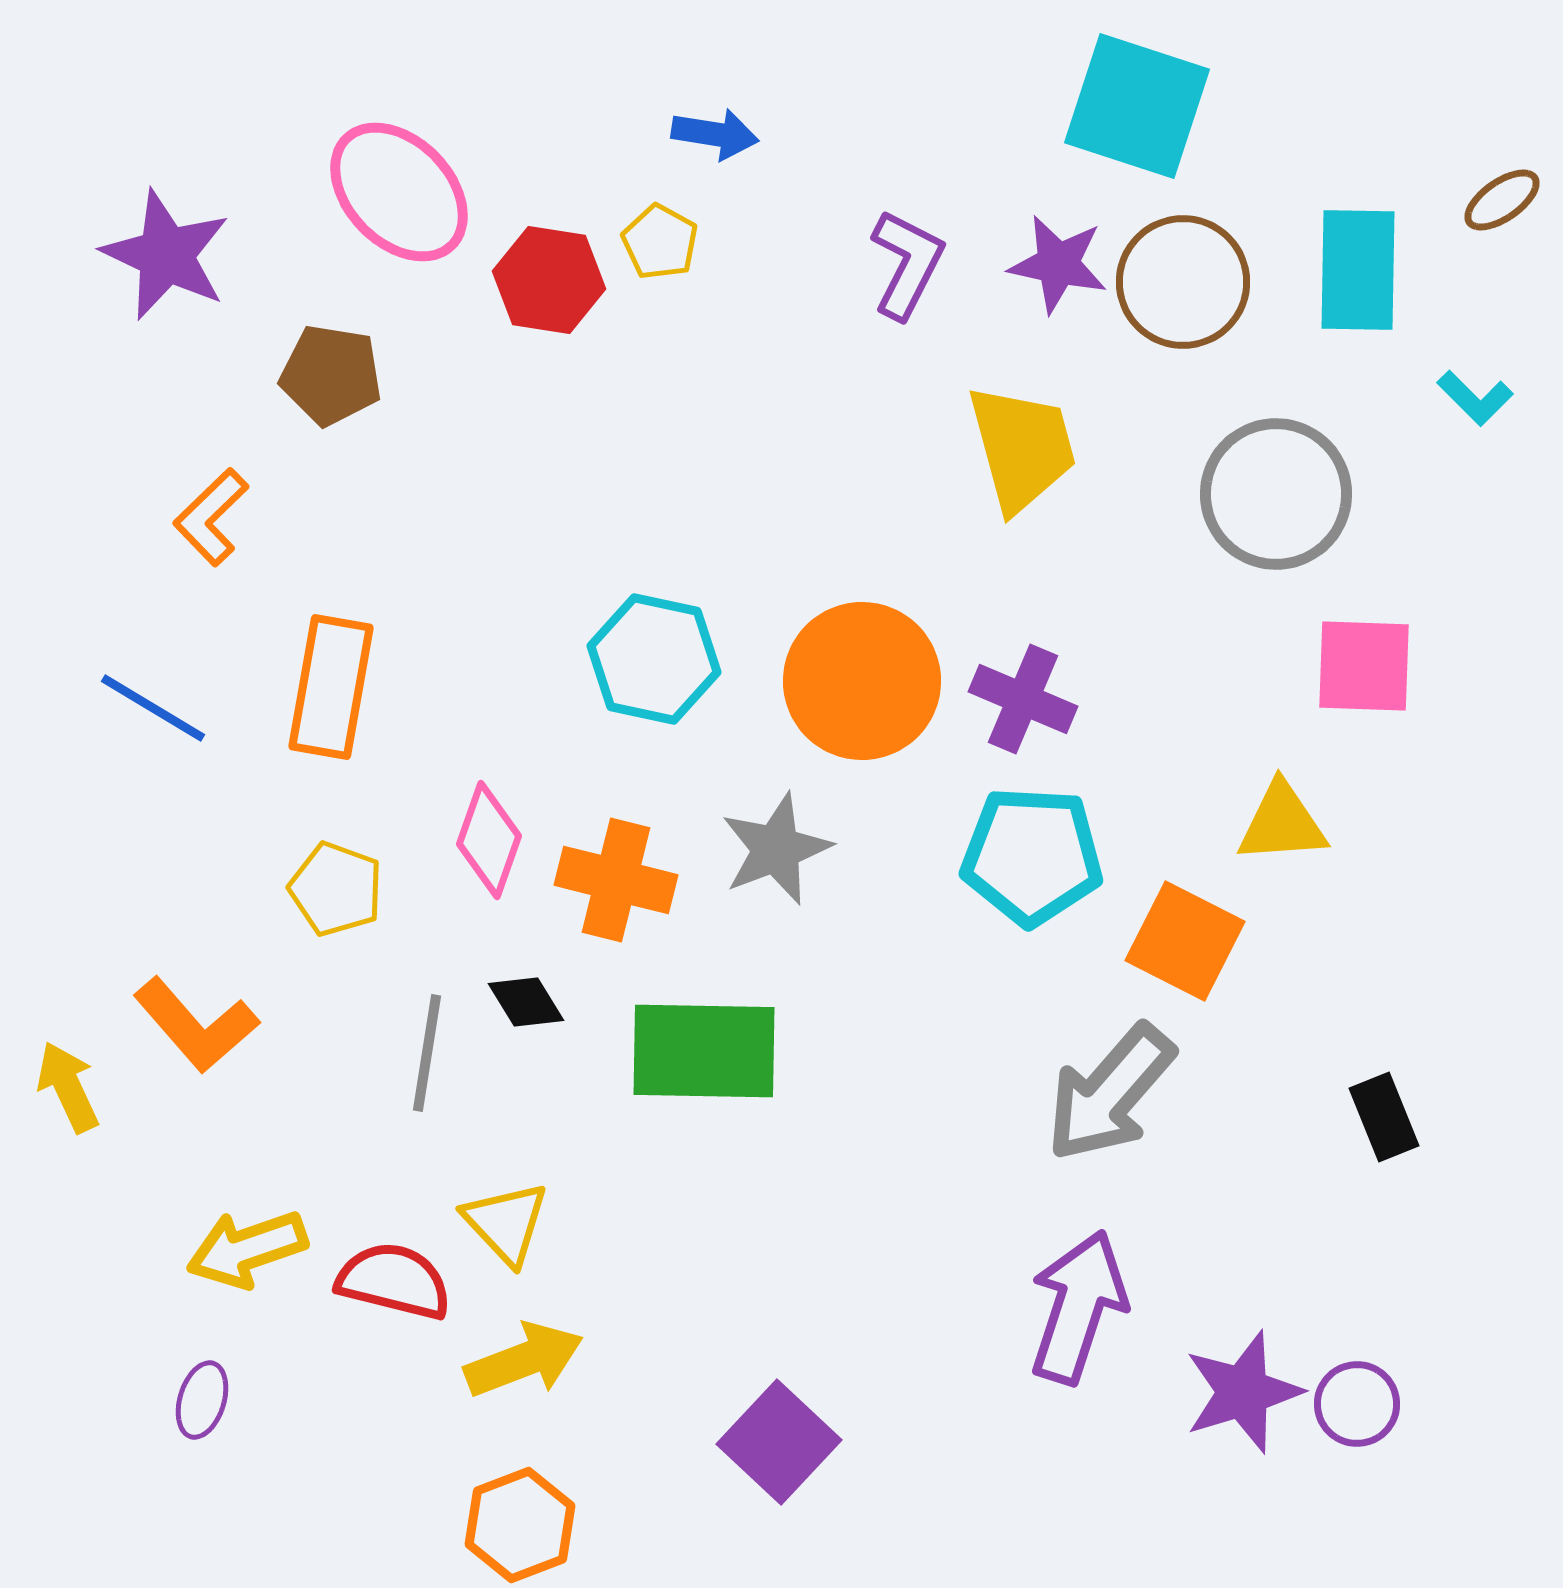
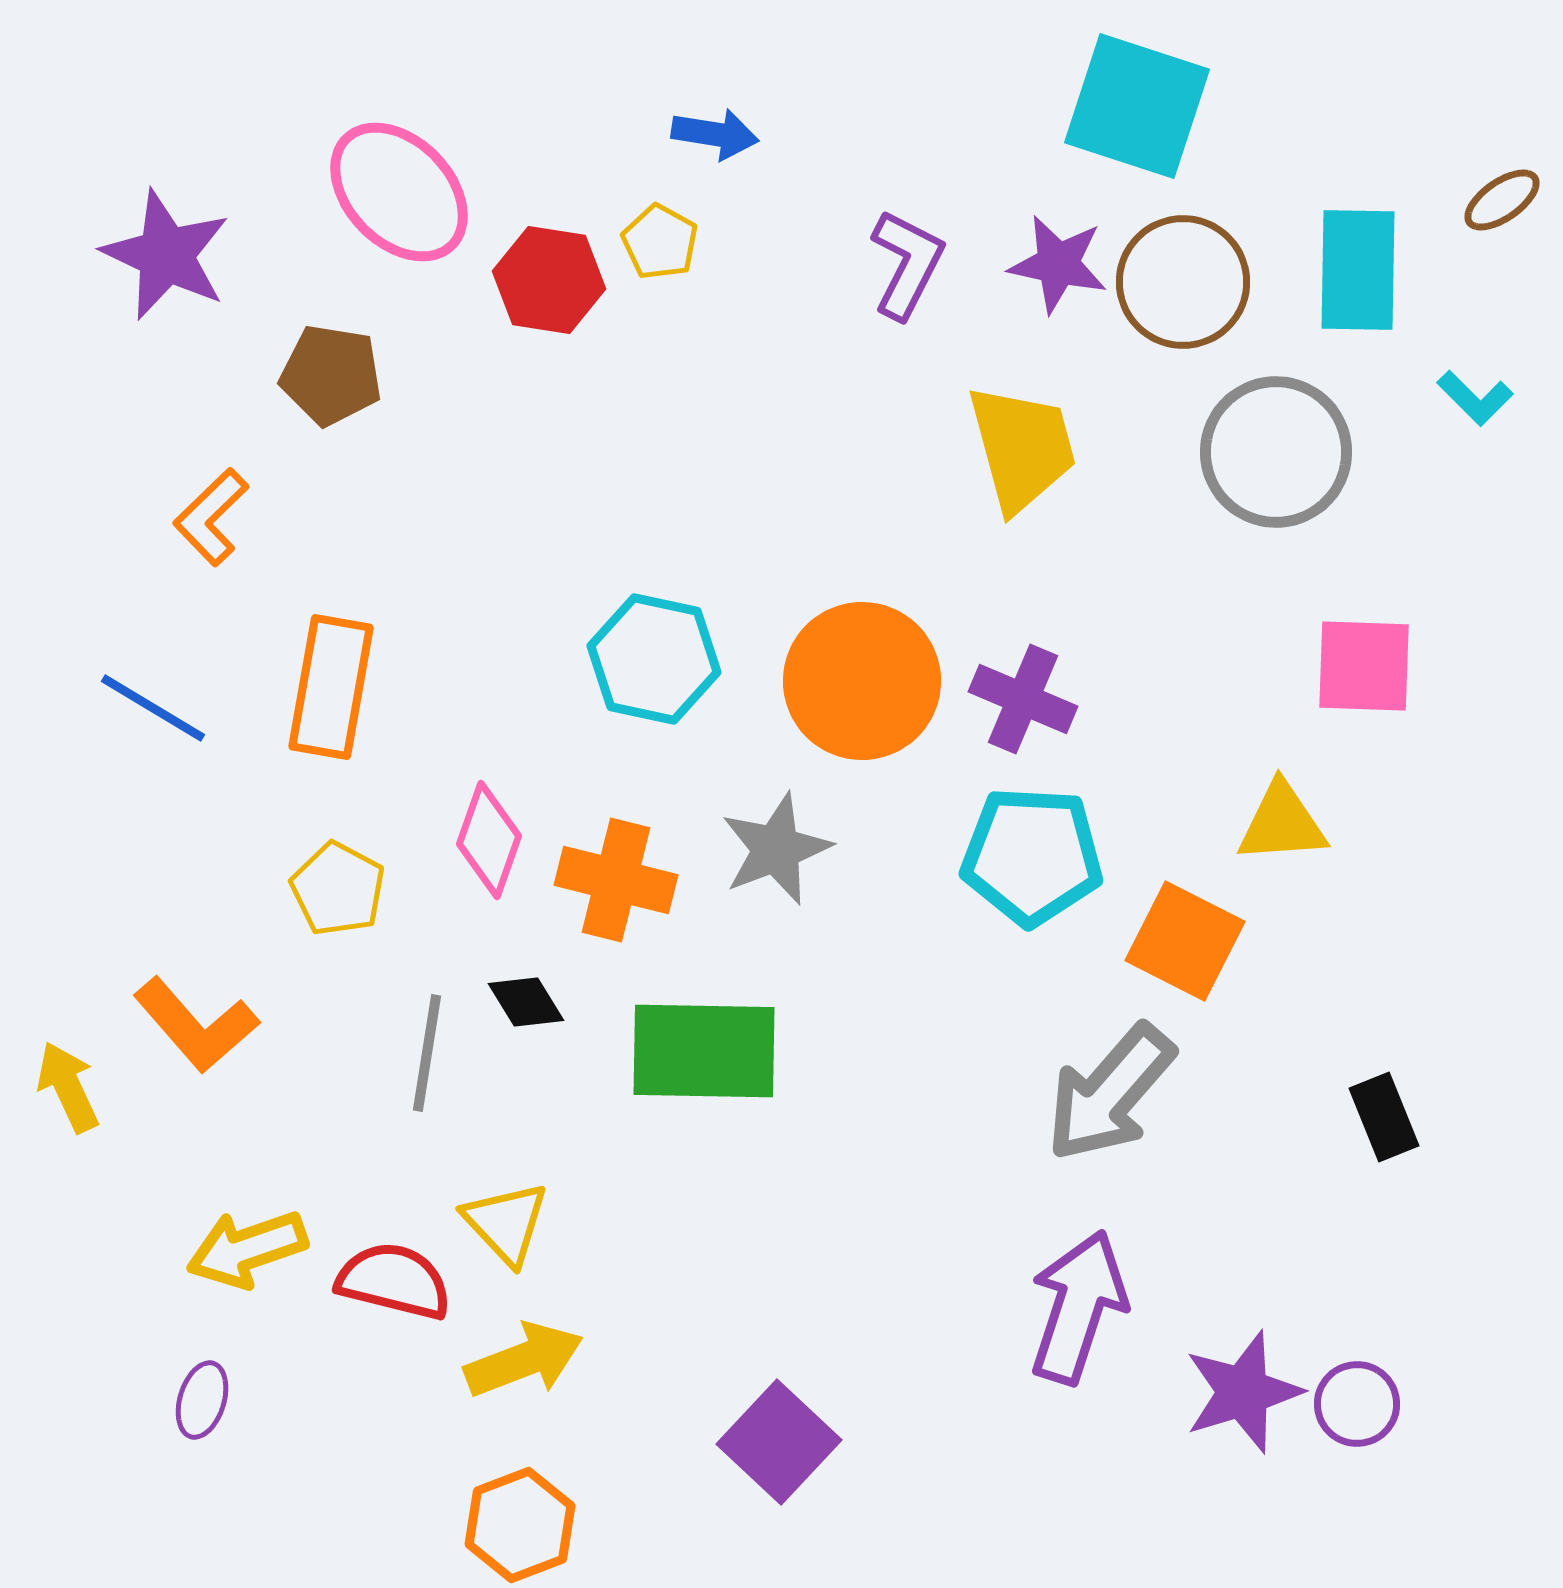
gray circle at (1276, 494): moved 42 px up
yellow pentagon at (336, 889): moved 2 px right; rotated 8 degrees clockwise
